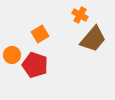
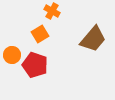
orange cross: moved 28 px left, 4 px up
